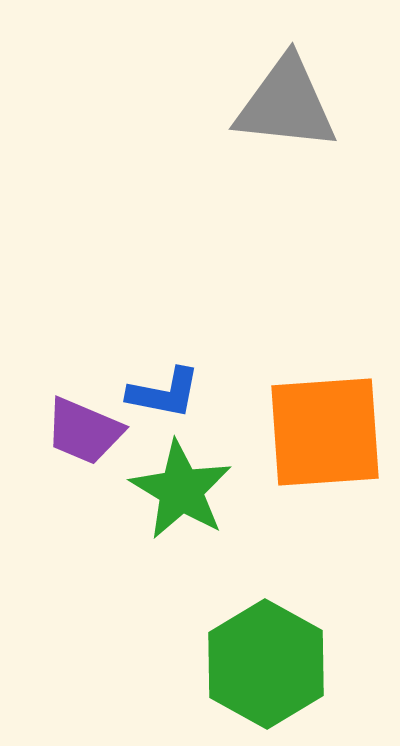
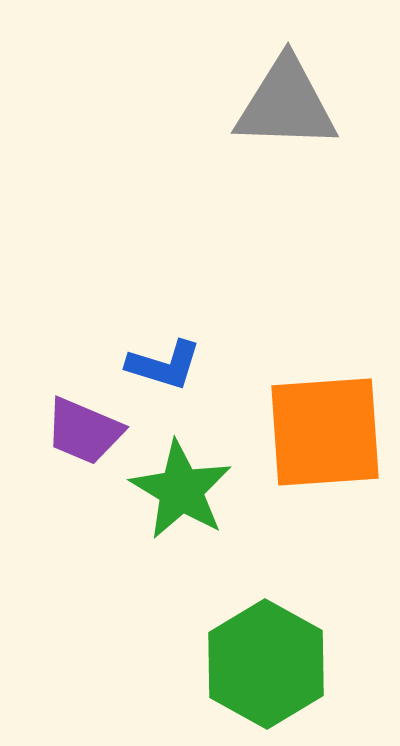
gray triangle: rotated 4 degrees counterclockwise
blue L-shape: moved 28 px up; rotated 6 degrees clockwise
